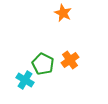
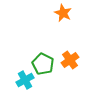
cyan cross: rotated 30 degrees clockwise
